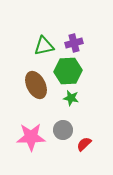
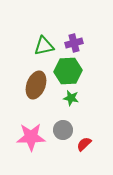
brown ellipse: rotated 48 degrees clockwise
